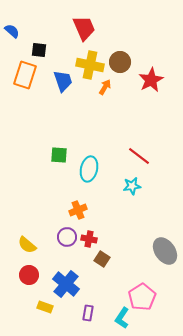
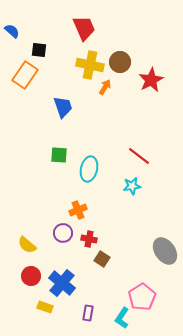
orange rectangle: rotated 16 degrees clockwise
blue trapezoid: moved 26 px down
purple circle: moved 4 px left, 4 px up
red circle: moved 2 px right, 1 px down
blue cross: moved 4 px left, 1 px up
